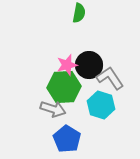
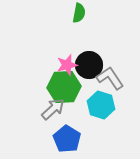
gray arrow: rotated 60 degrees counterclockwise
